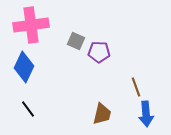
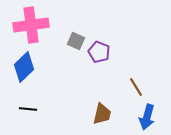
purple pentagon: rotated 20 degrees clockwise
blue diamond: rotated 20 degrees clockwise
brown line: rotated 12 degrees counterclockwise
black line: rotated 48 degrees counterclockwise
blue arrow: moved 1 px right, 3 px down; rotated 20 degrees clockwise
